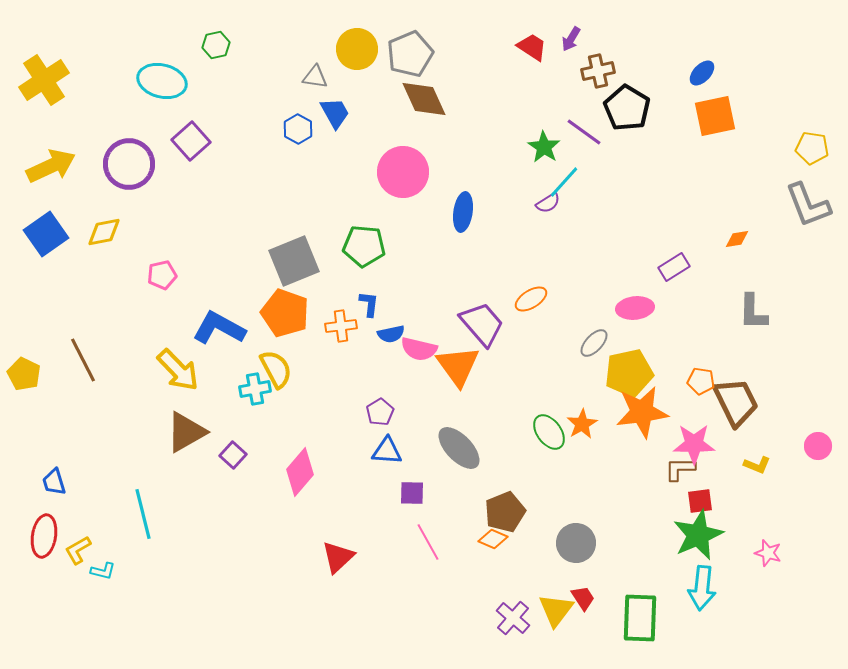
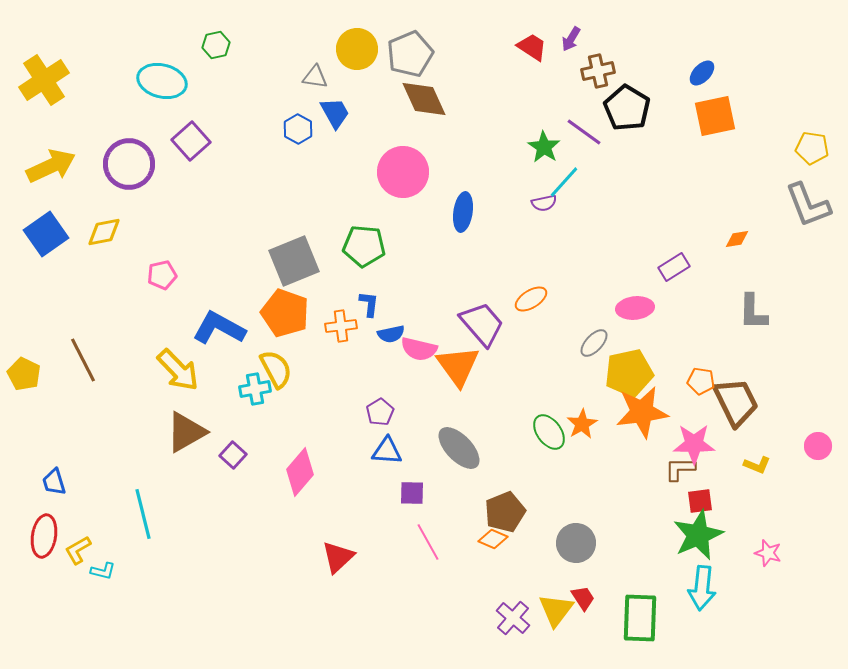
purple semicircle at (548, 203): moved 4 px left; rotated 20 degrees clockwise
